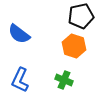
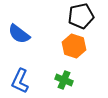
blue L-shape: moved 1 px down
